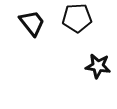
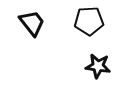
black pentagon: moved 12 px right, 3 px down
